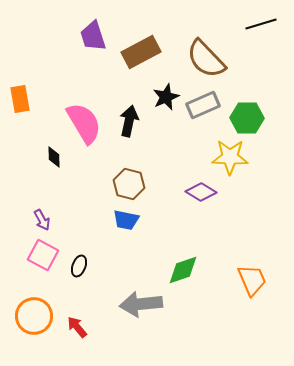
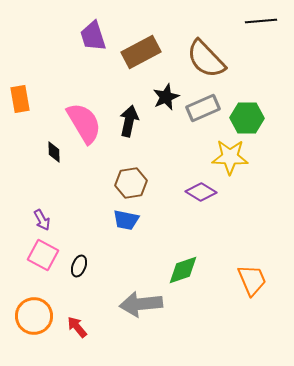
black line: moved 3 px up; rotated 12 degrees clockwise
gray rectangle: moved 3 px down
black diamond: moved 5 px up
brown hexagon: moved 2 px right, 1 px up; rotated 24 degrees counterclockwise
